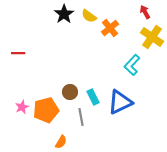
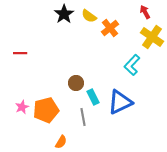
red line: moved 2 px right
brown circle: moved 6 px right, 9 px up
gray line: moved 2 px right
